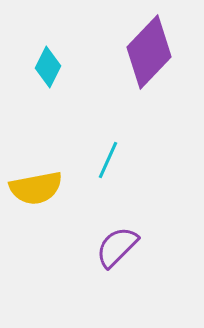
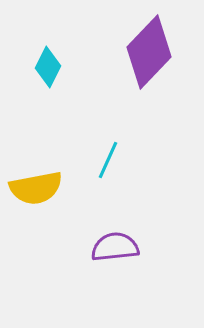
purple semicircle: moved 2 px left; rotated 39 degrees clockwise
